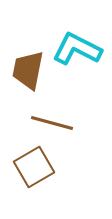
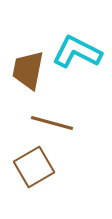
cyan L-shape: moved 3 px down
